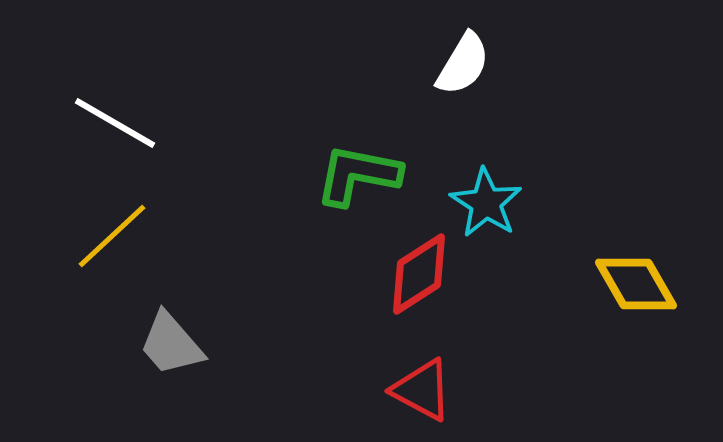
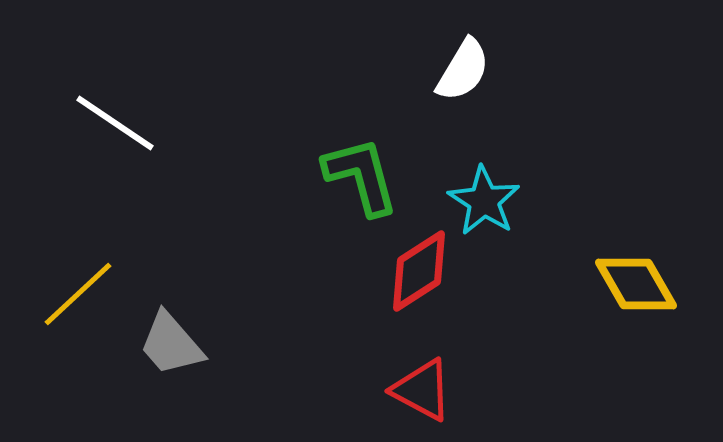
white semicircle: moved 6 px down
white line: rotated 4 degrees clockwise
green L-shape: moved 3 px right, 1 px down; rotated 64 degrees clockwise
cyan star: moved 2 px left, 2 px up
yellow line: moved 34 px left, 58 px down
red diamond: moved 3 px up
